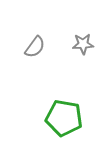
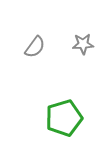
green pentagon: rotated 27 degrees counterclockwise
